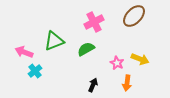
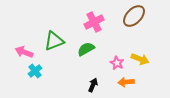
orange arrow: moved 1 px left, 1 px up; rotated 77 degrees clockwise
